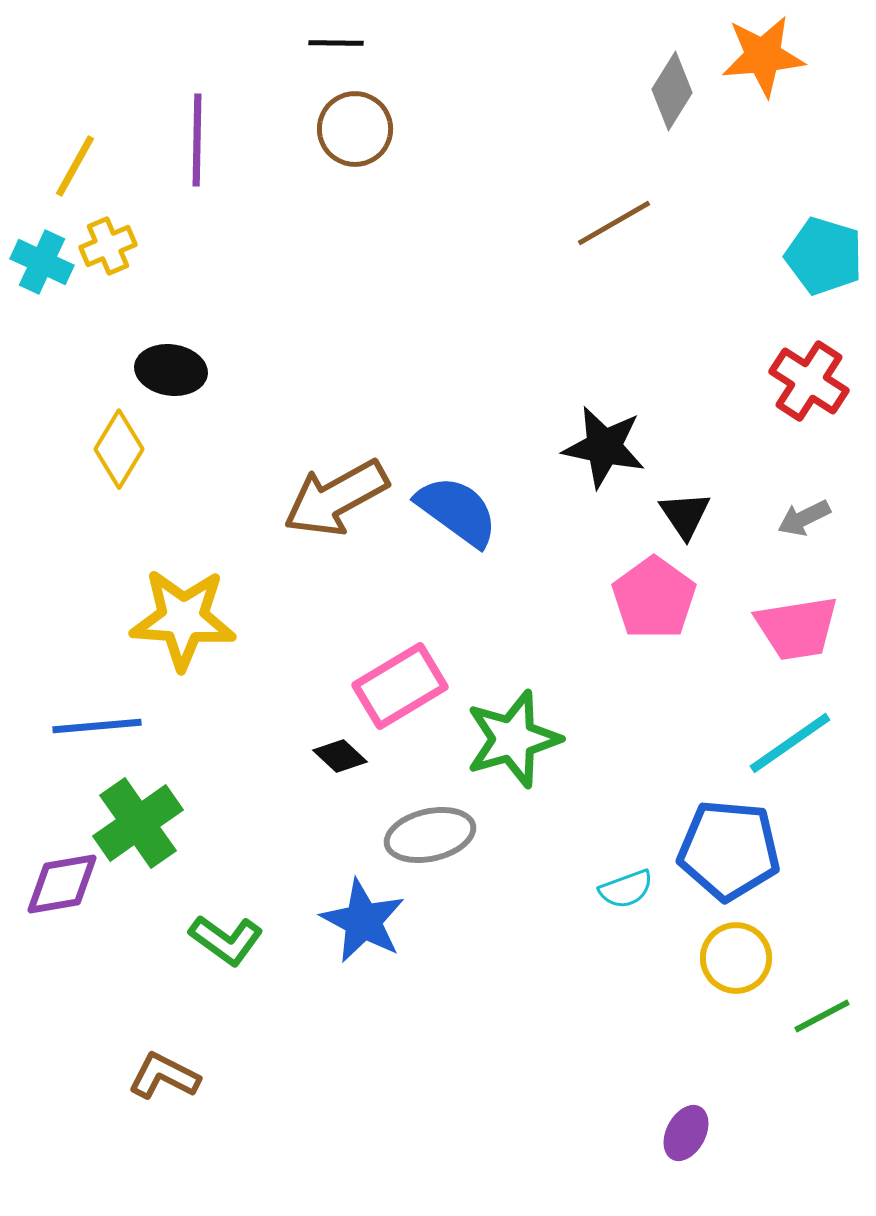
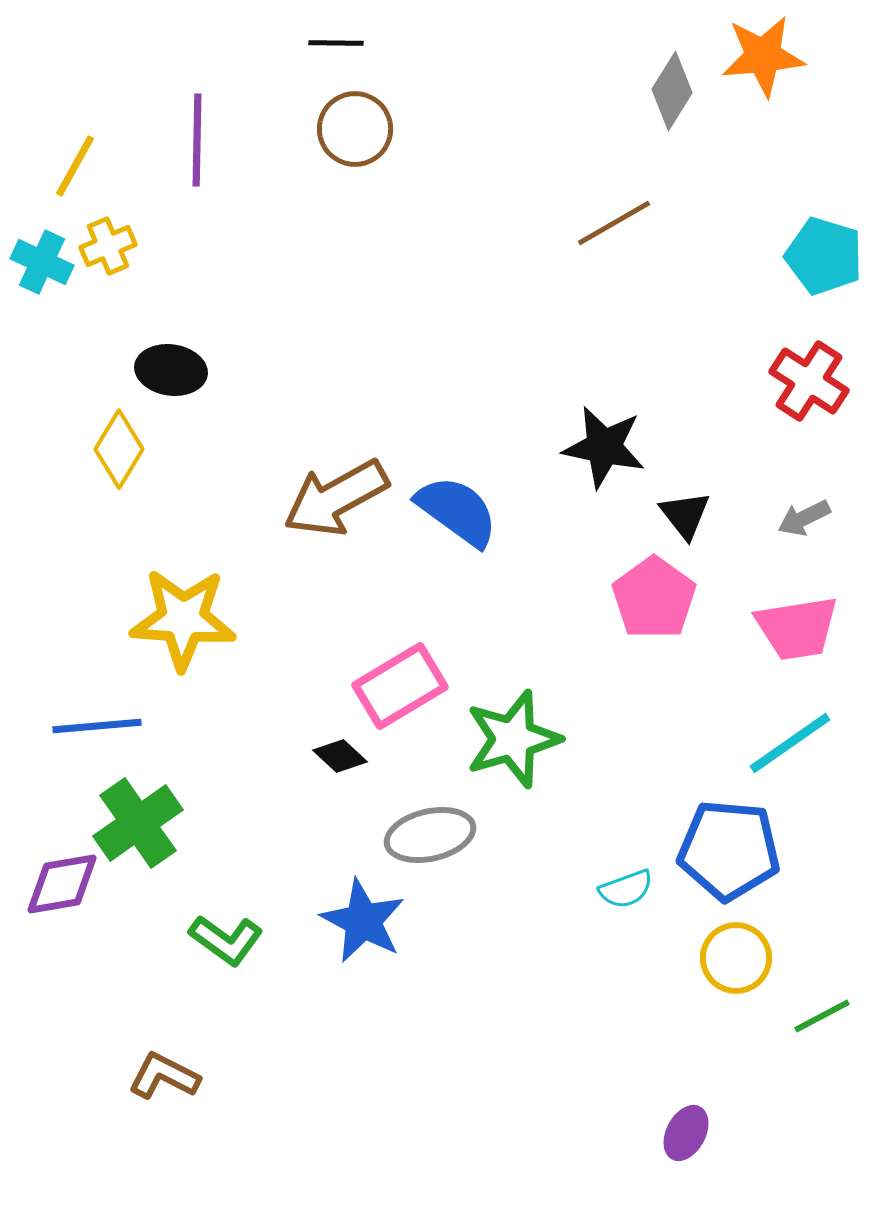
black triangle: rotated 4 degrees counterclockwise
